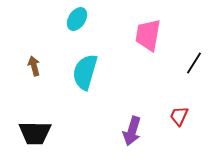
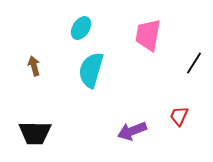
cyan ellipse: moved 4 px right, 9 px down
cyan semicircle: moved 6 px right, 2 px up
purple arrow: rotated 52 degrees clockwise
